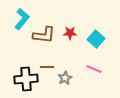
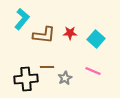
pink line: moved 1 px left, 2 px down
